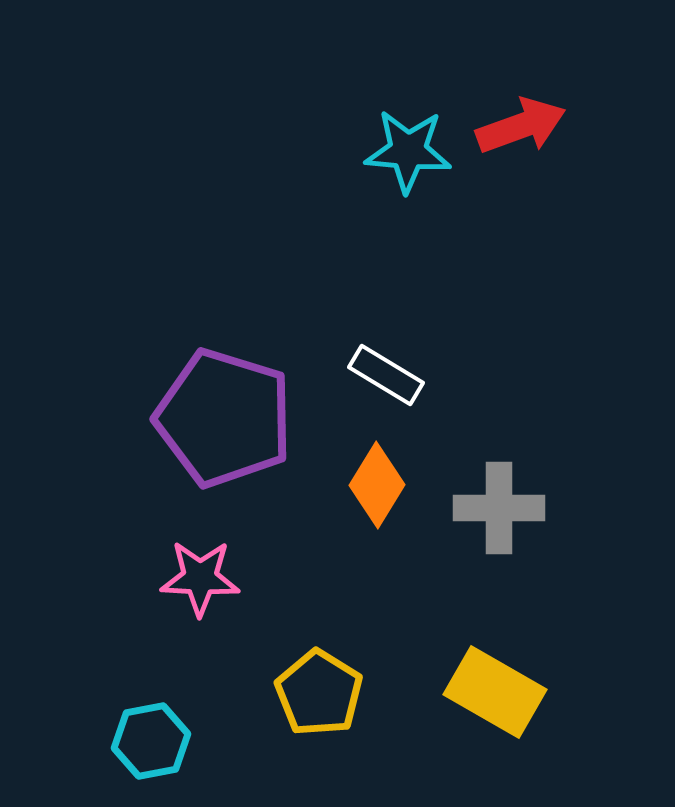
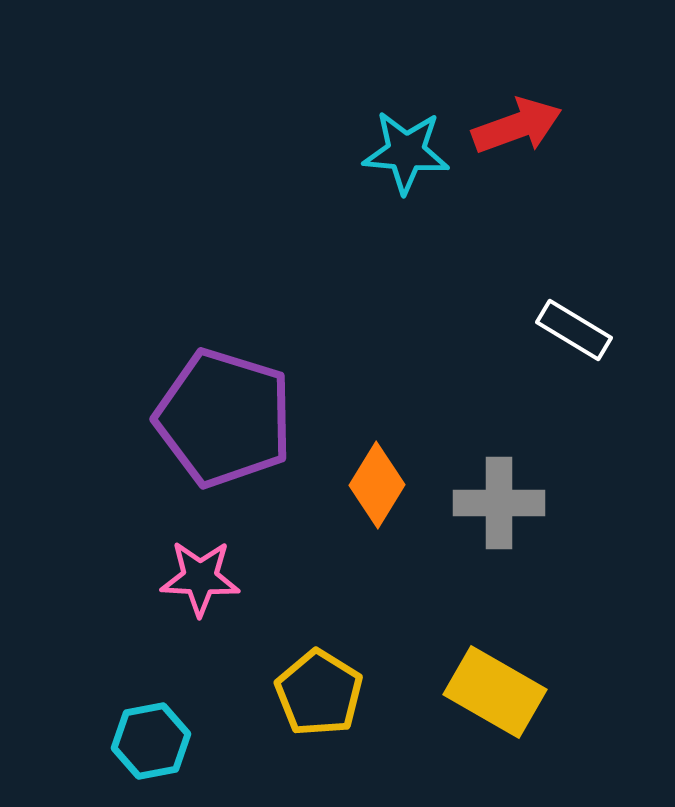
red arrow: moved 4 px left
cyan star: moved 2 px left, 1 px down
white rectangle: moved 188 px right, 45 px up
gray cross: moved 5 px up
